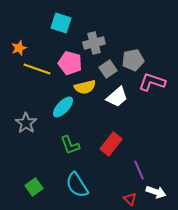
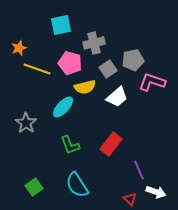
cyan square: moved 2 px down; rotated 30 degrees counterclockwise
